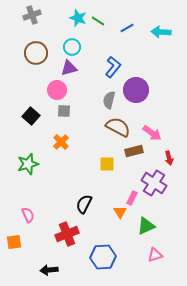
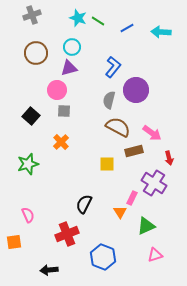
blue hexagon: rotated 25 degrees clockwise
